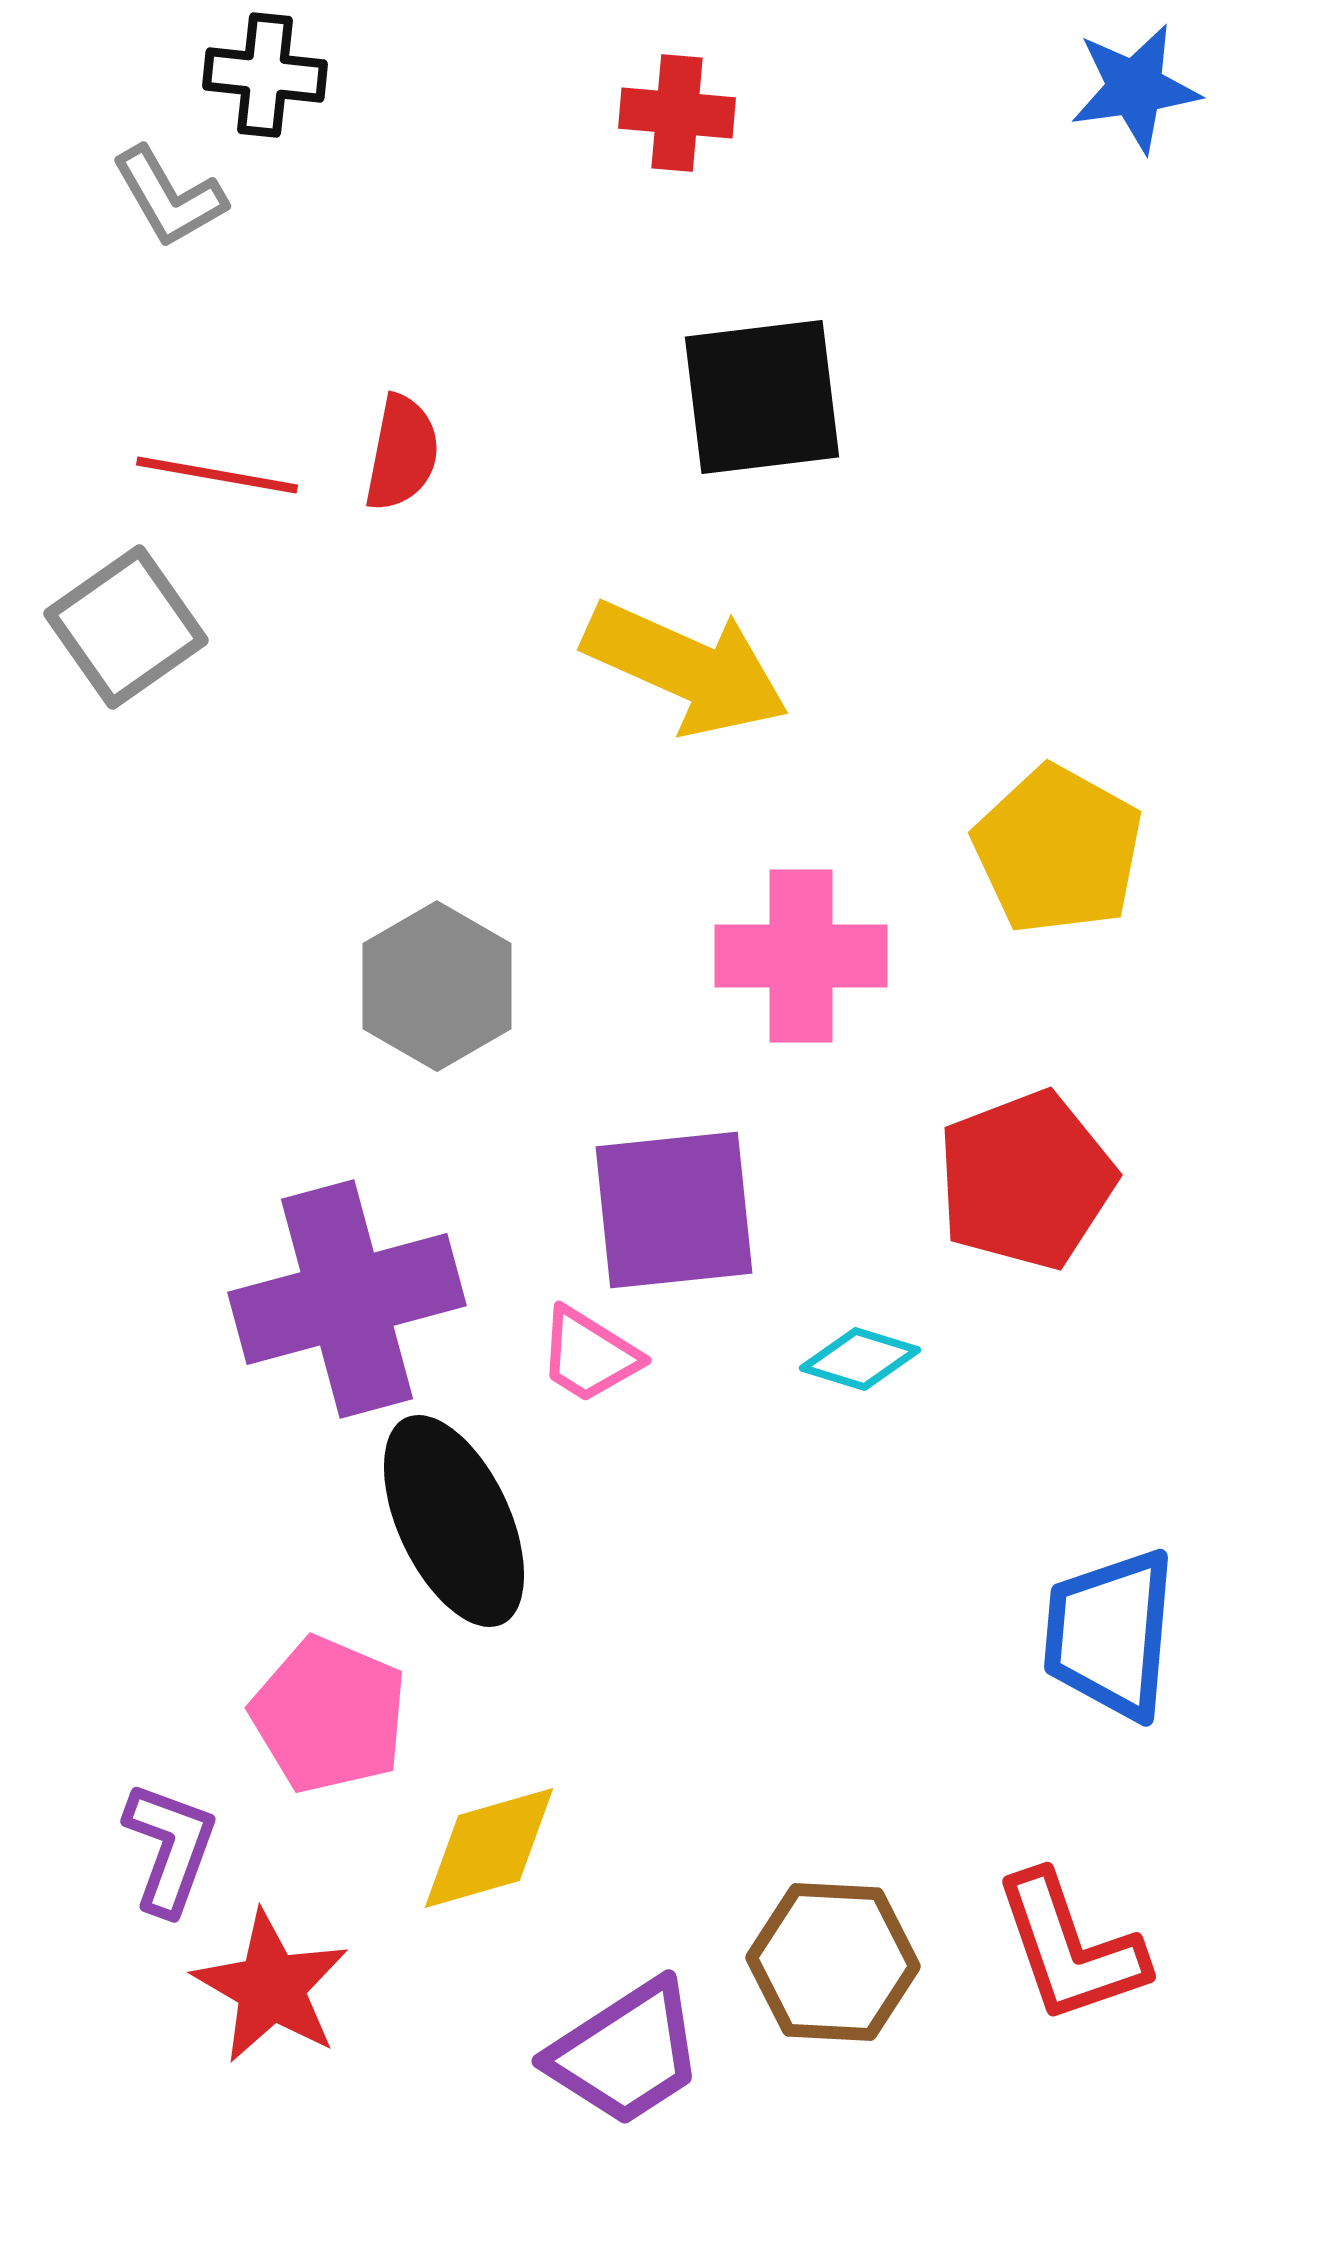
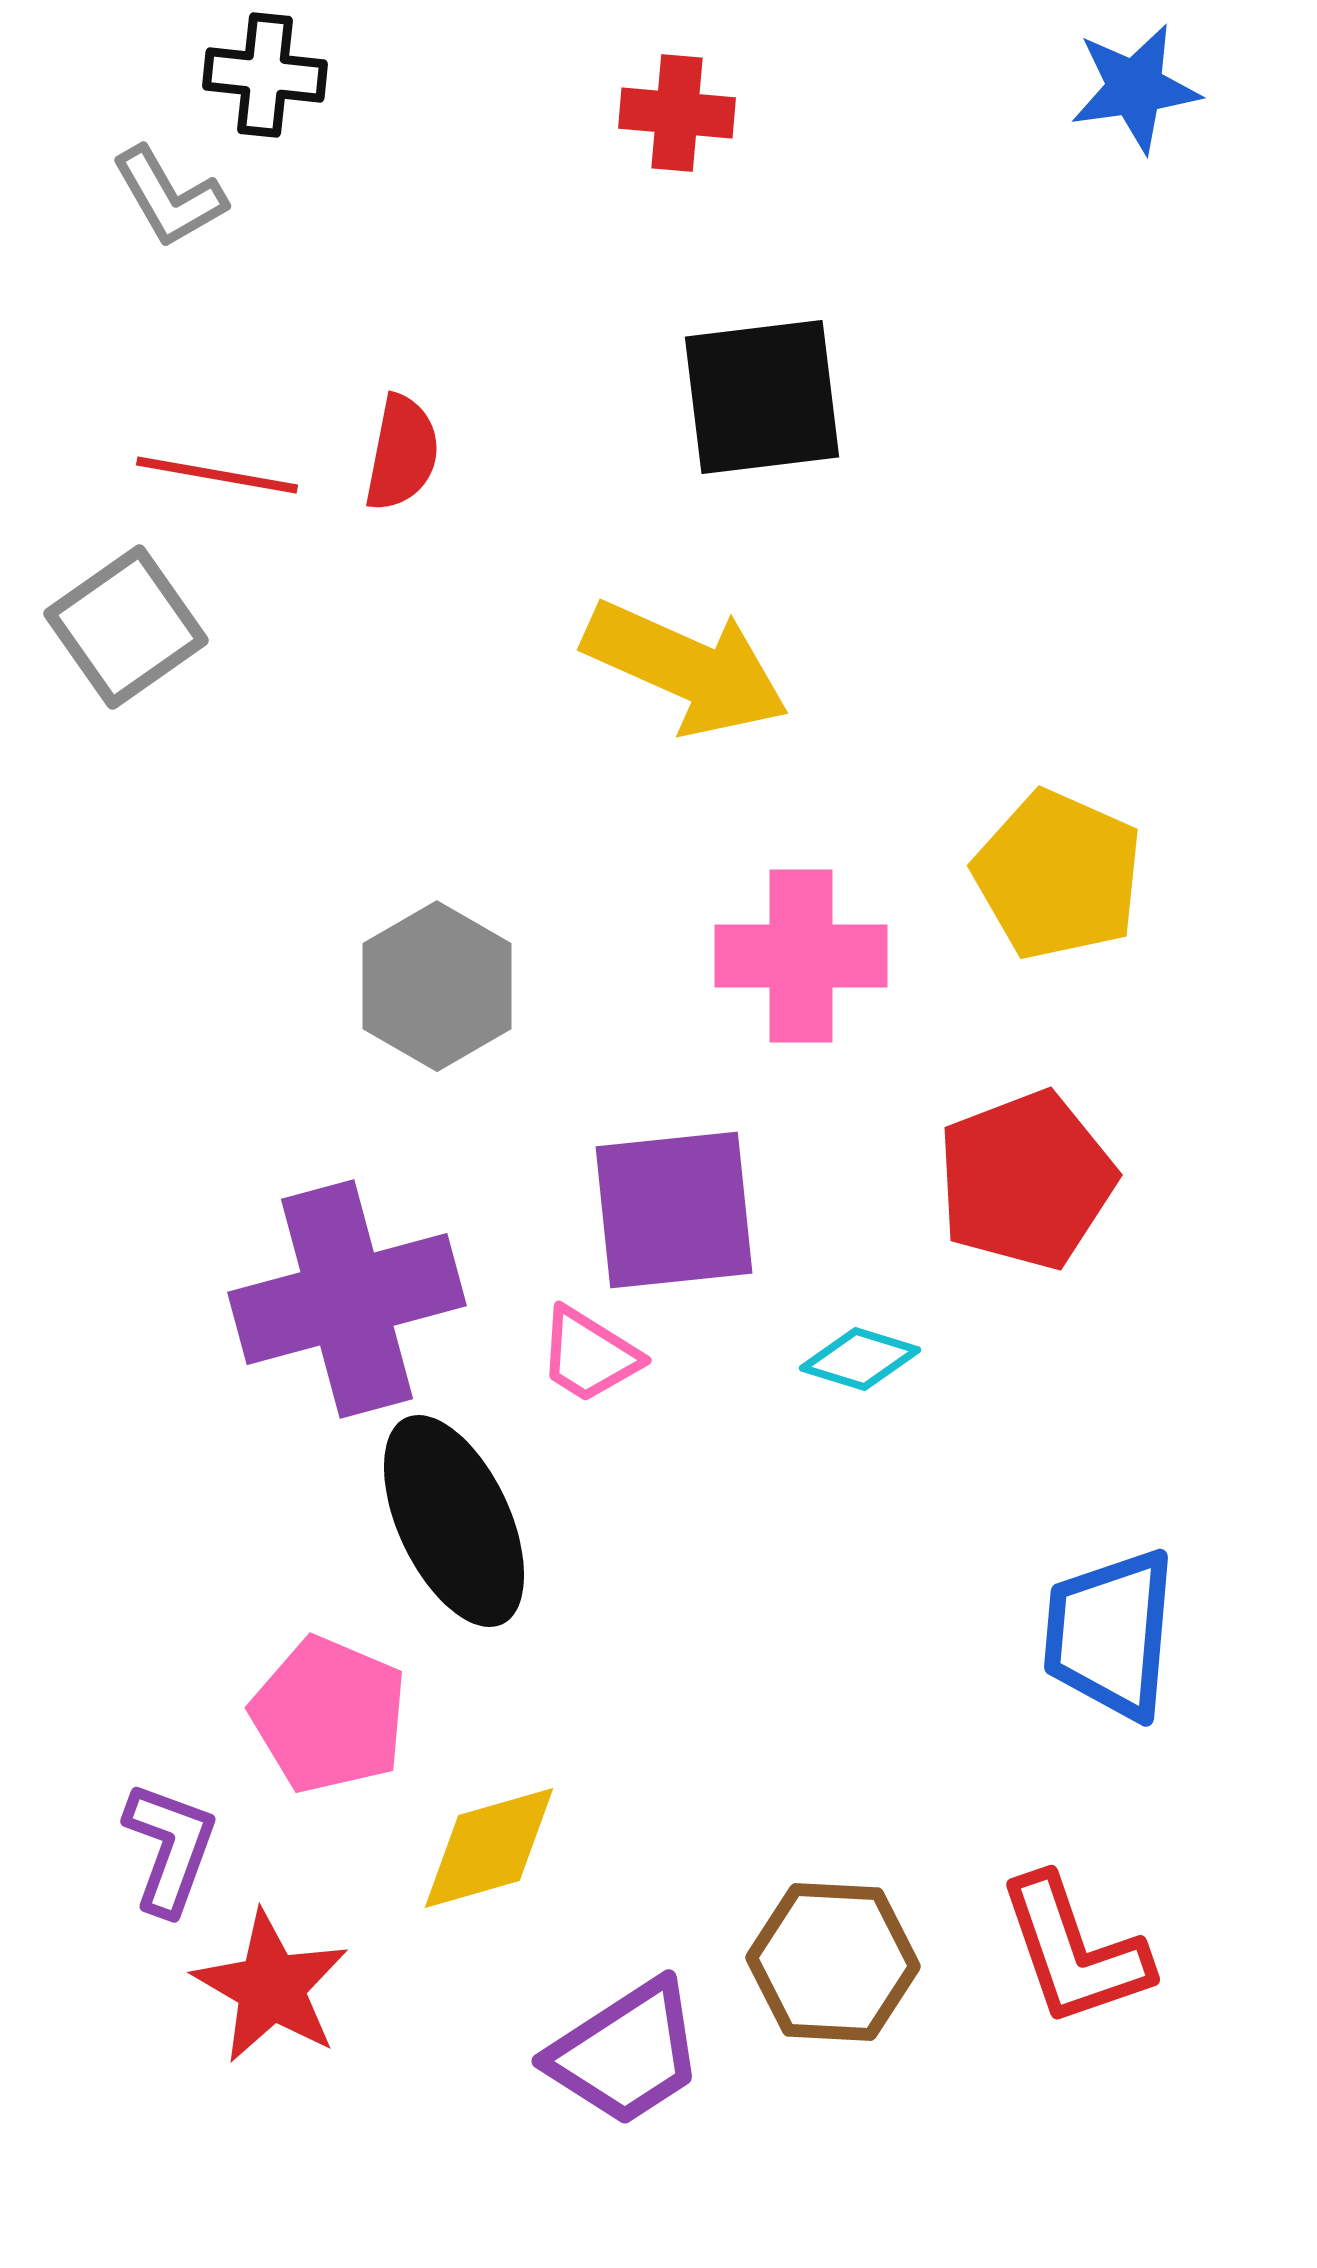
yellow pentagon: moved 25 px down; rotated 5 degrees counterclockwise
red L-shape: moved 4 px right, 3 px down
